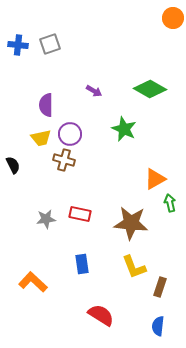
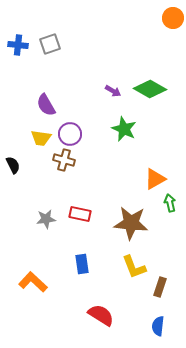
purple arrow: moved 19 px right
purple semicircle: rotated 30 degrees counterclockwise
yellow trapezoid: rotated 20 degrees clockwise
